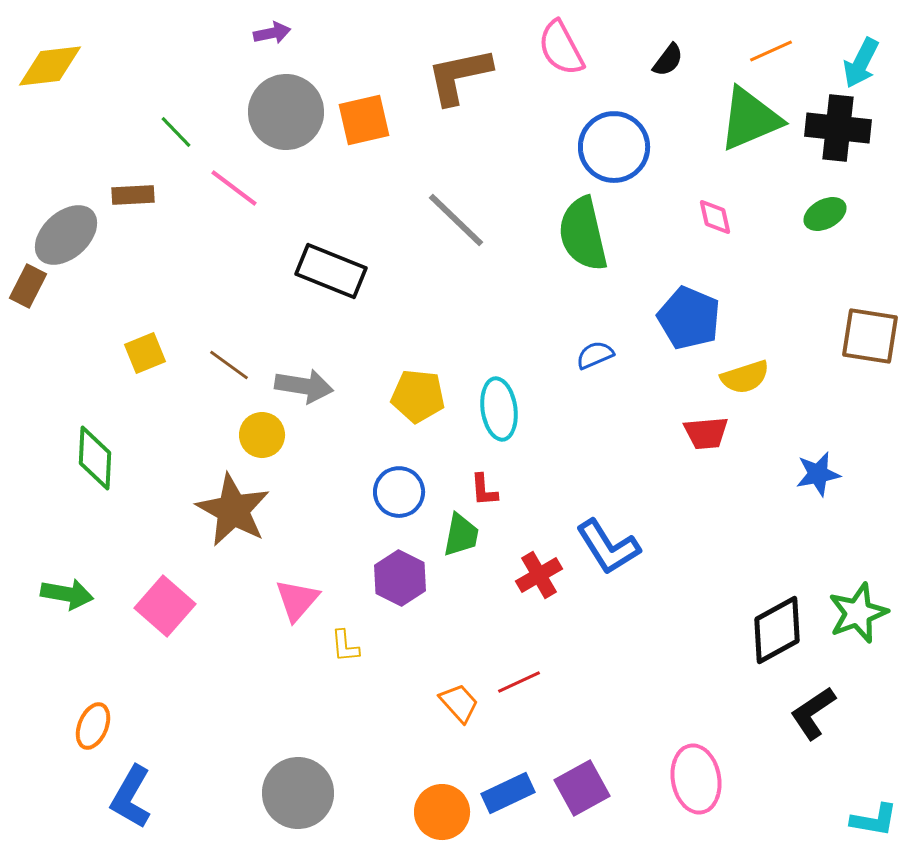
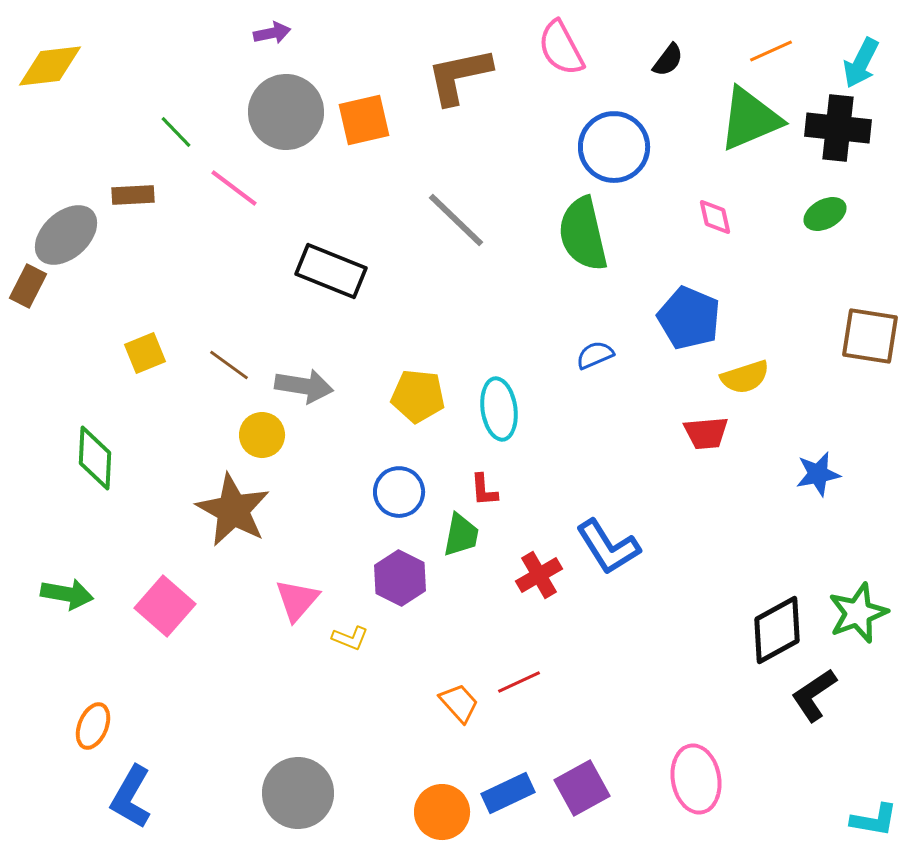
yellow L-shape at (345, 646): moved 5 px right, 8 px up; rotated 63 degrees counterclockwise
black L-shape at (813, 713): moved 1 px right, 18 px up
